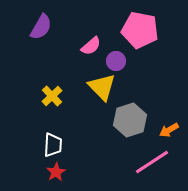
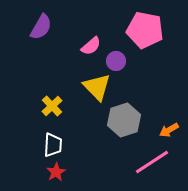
pink pentagon: moved 5 px right
yellow triangle: moved 5 px left
yellow cross: moved 10 px down
gray hexagon: moved 6 px left
